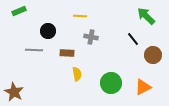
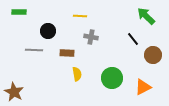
green rectangle: moved 1 px down; rotated 24 degrees clockwise
green circle: moved 1 px right, 5 px up
